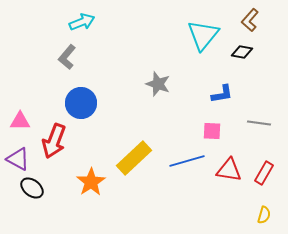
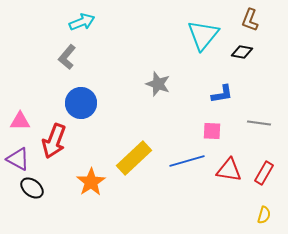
brown L-shape: rotated 20 degrees counterclockwise
